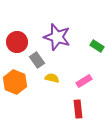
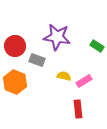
purple star: rotated 8 degrees counterclockwise
red circle: moved 2 px left, 4 px down
gray rectangle: rotated 35 degrees counterclockwise
yellow semicircle: moved 12 px right, 2 px up
